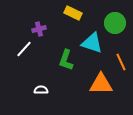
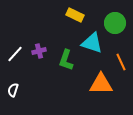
yellow rectangle: moved 2 px right, 2 px down
purple cross: moved 22 px down
white line: moved 9 px left, 5 px down
white semicircle: moved 28 px left; rotated 72 degrees counterclockwise
